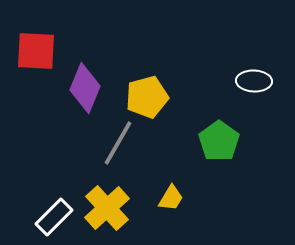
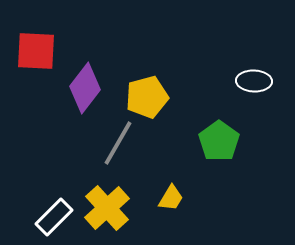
purple diamond: rotated 15 degrees clockwise
